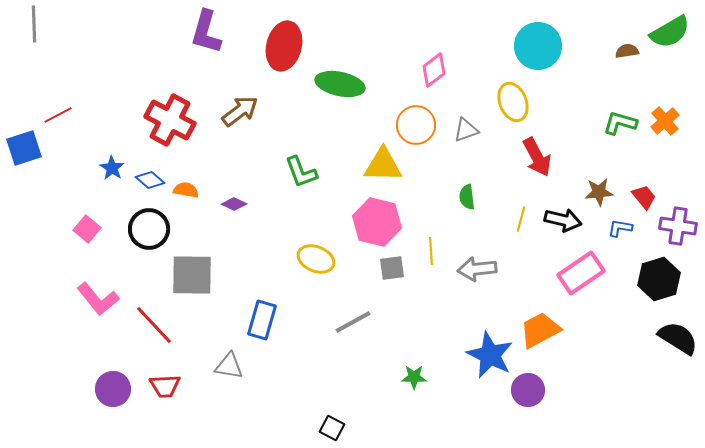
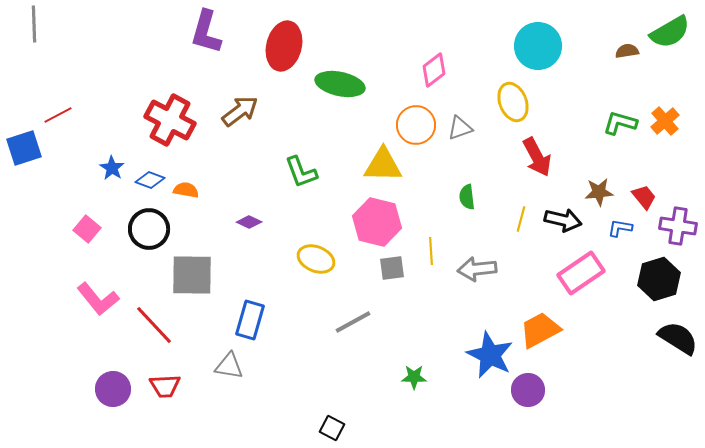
gray triangle at (466, 130): moved 6 px left, 2 px up
blue diamond at (150, 180): rotated 20 degrees counterclockwise
purple diamond at (234, 204): moved 15 px right, 18 px down
blue rectangle at (262, 320): moved 12 px left
